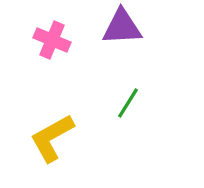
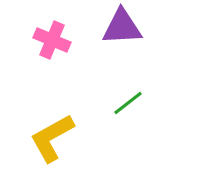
green line: rotated 20 degrees clockwise
